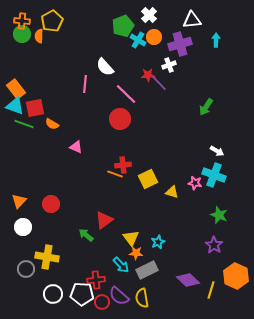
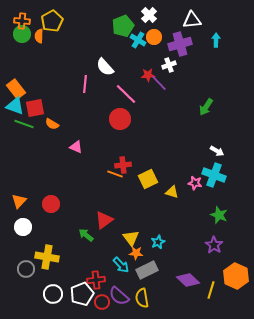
white pentagon at (82, 294): rotated 25 degrees counterclockwise
